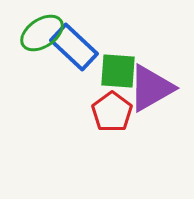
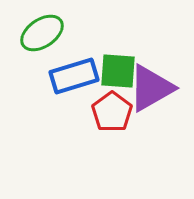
blue rectangle: moved 29 px down; rotated 60 degrees counterclockwise
